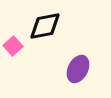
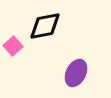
purple ellipse: moved 2 px left, 4 px down
